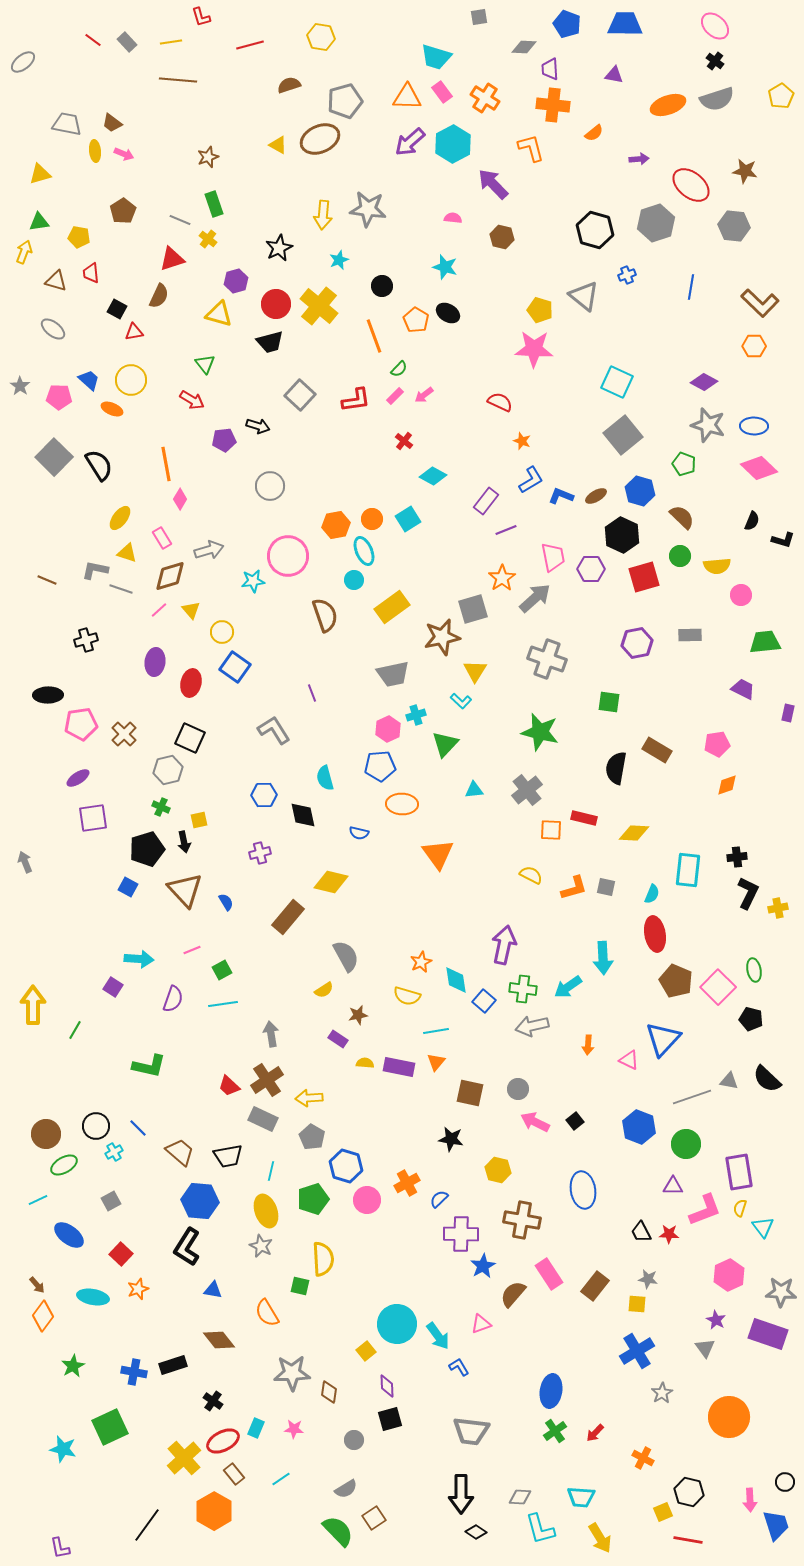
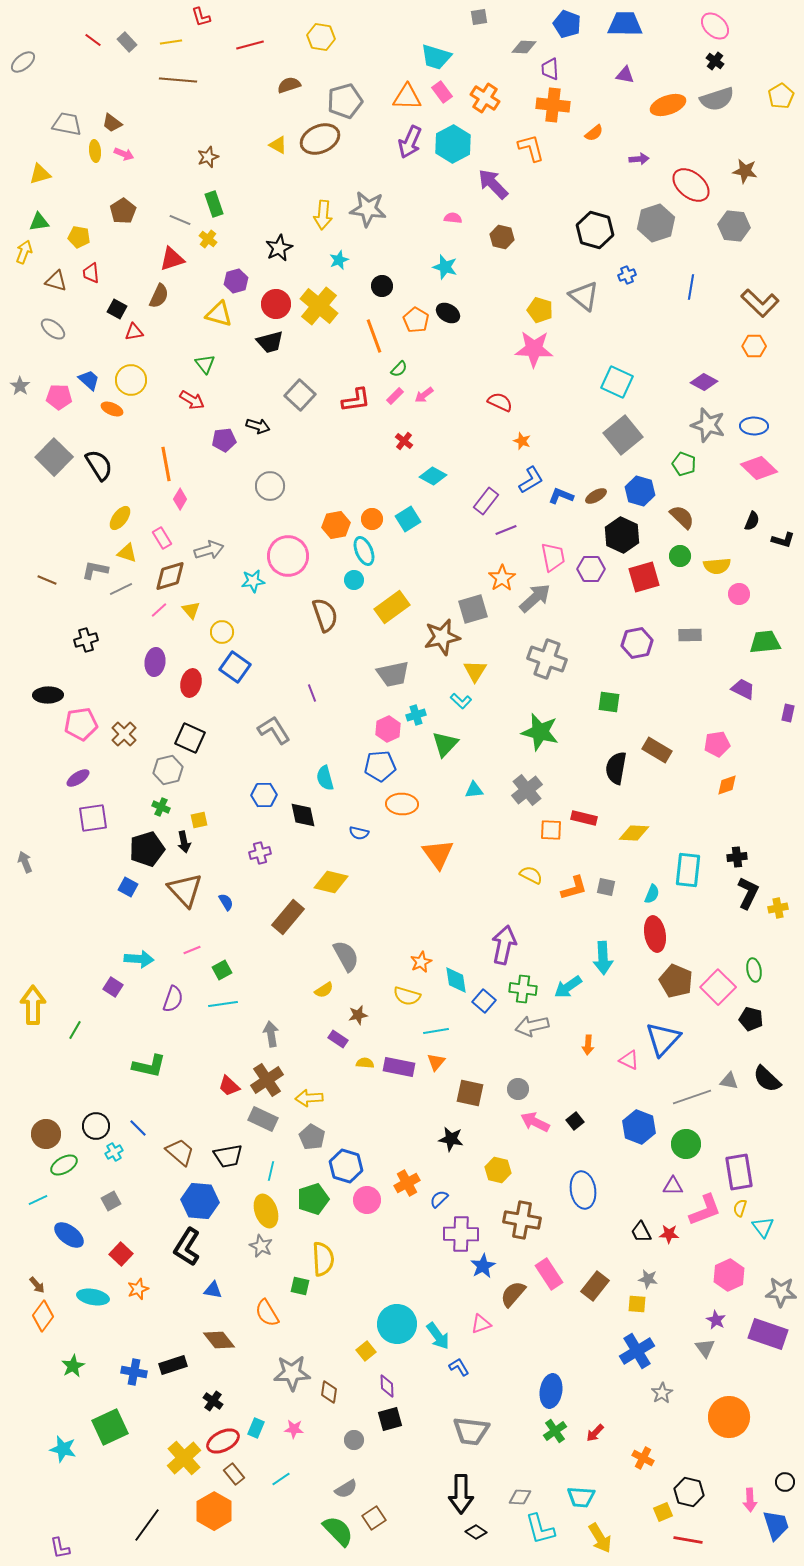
purple triangle at (614, 75): moved 11 px right
purple arrow at (410, 142): rotated 24 degrees counterclockwise
gray line at (121, 589): rotated 45 degrees counterclockwise
pink circle at (741, 595): moved 2 px left, 1 px up
